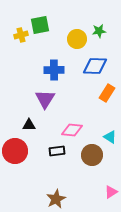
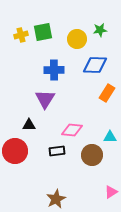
green square: moved 3 px right, 7 px down
green star: moved 1 px right, 1 px up
blue diamond: moved 1 px up
cyan triangle: rotated 32 degrees counterclockwise
